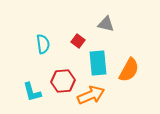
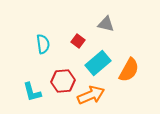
cyan rectangle: rotated 55 degrees clockwise
